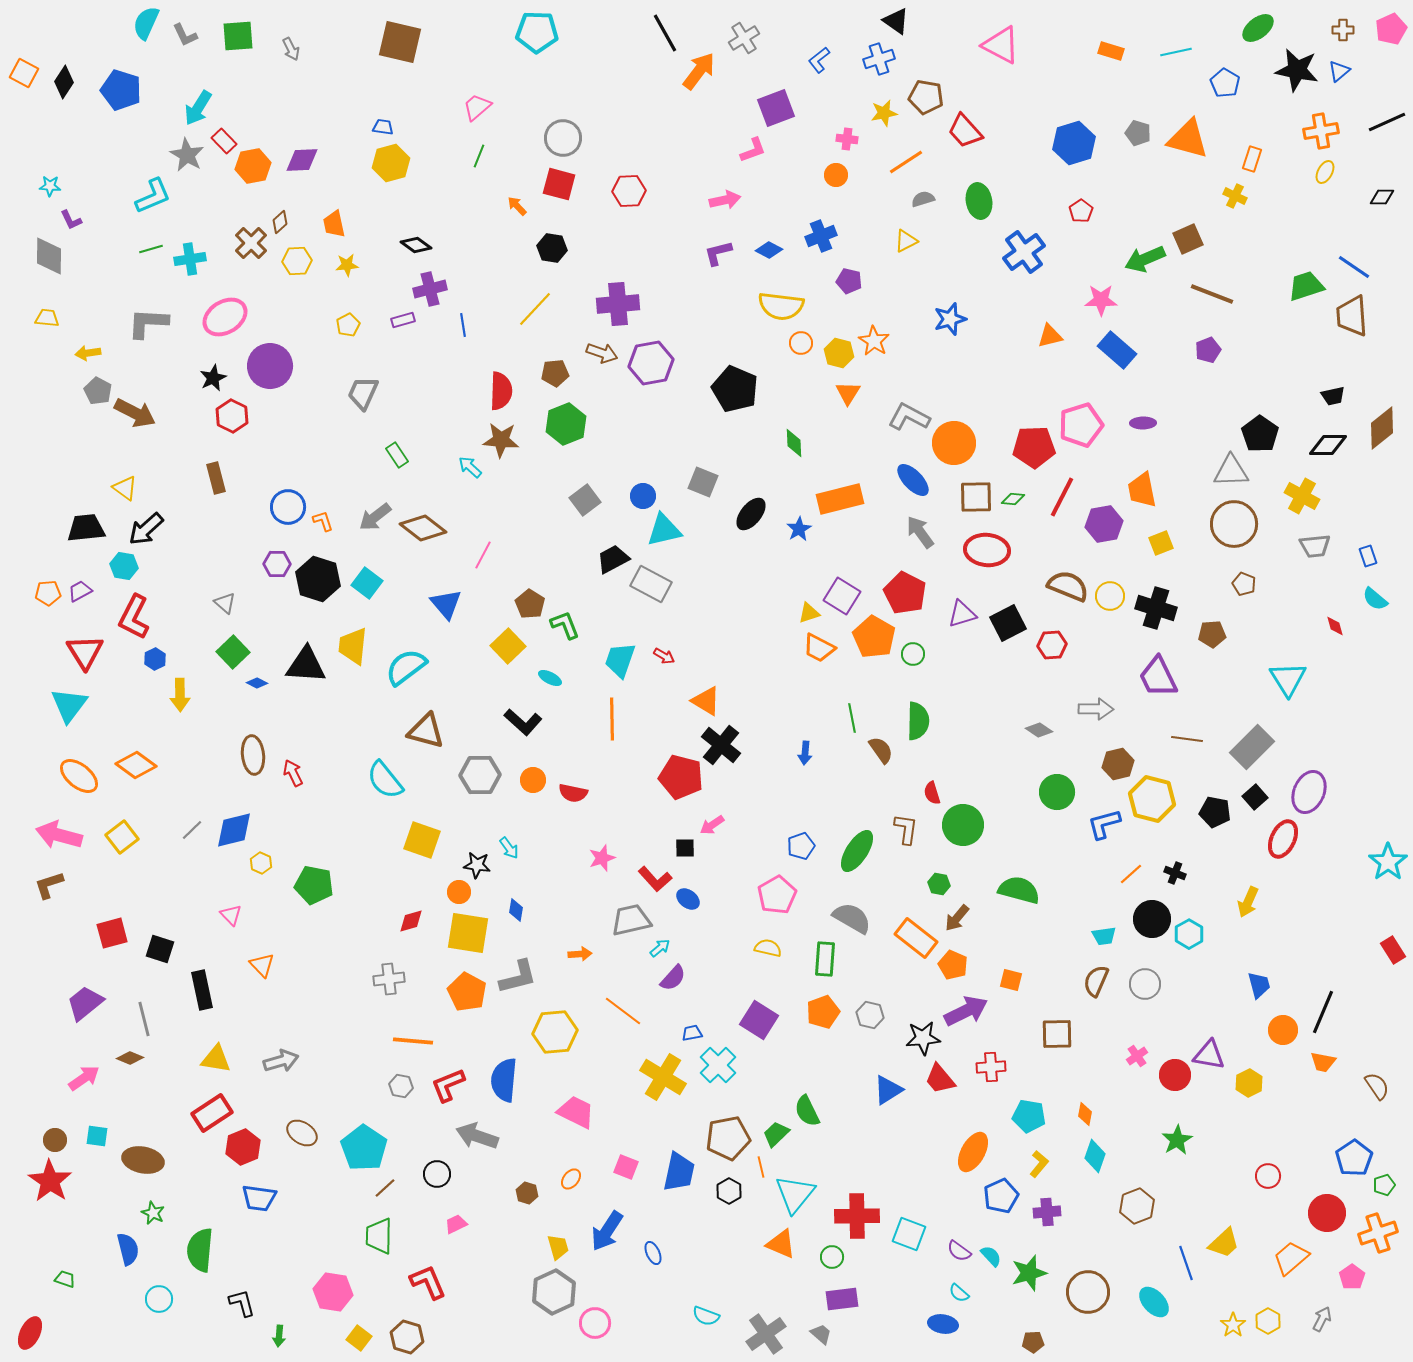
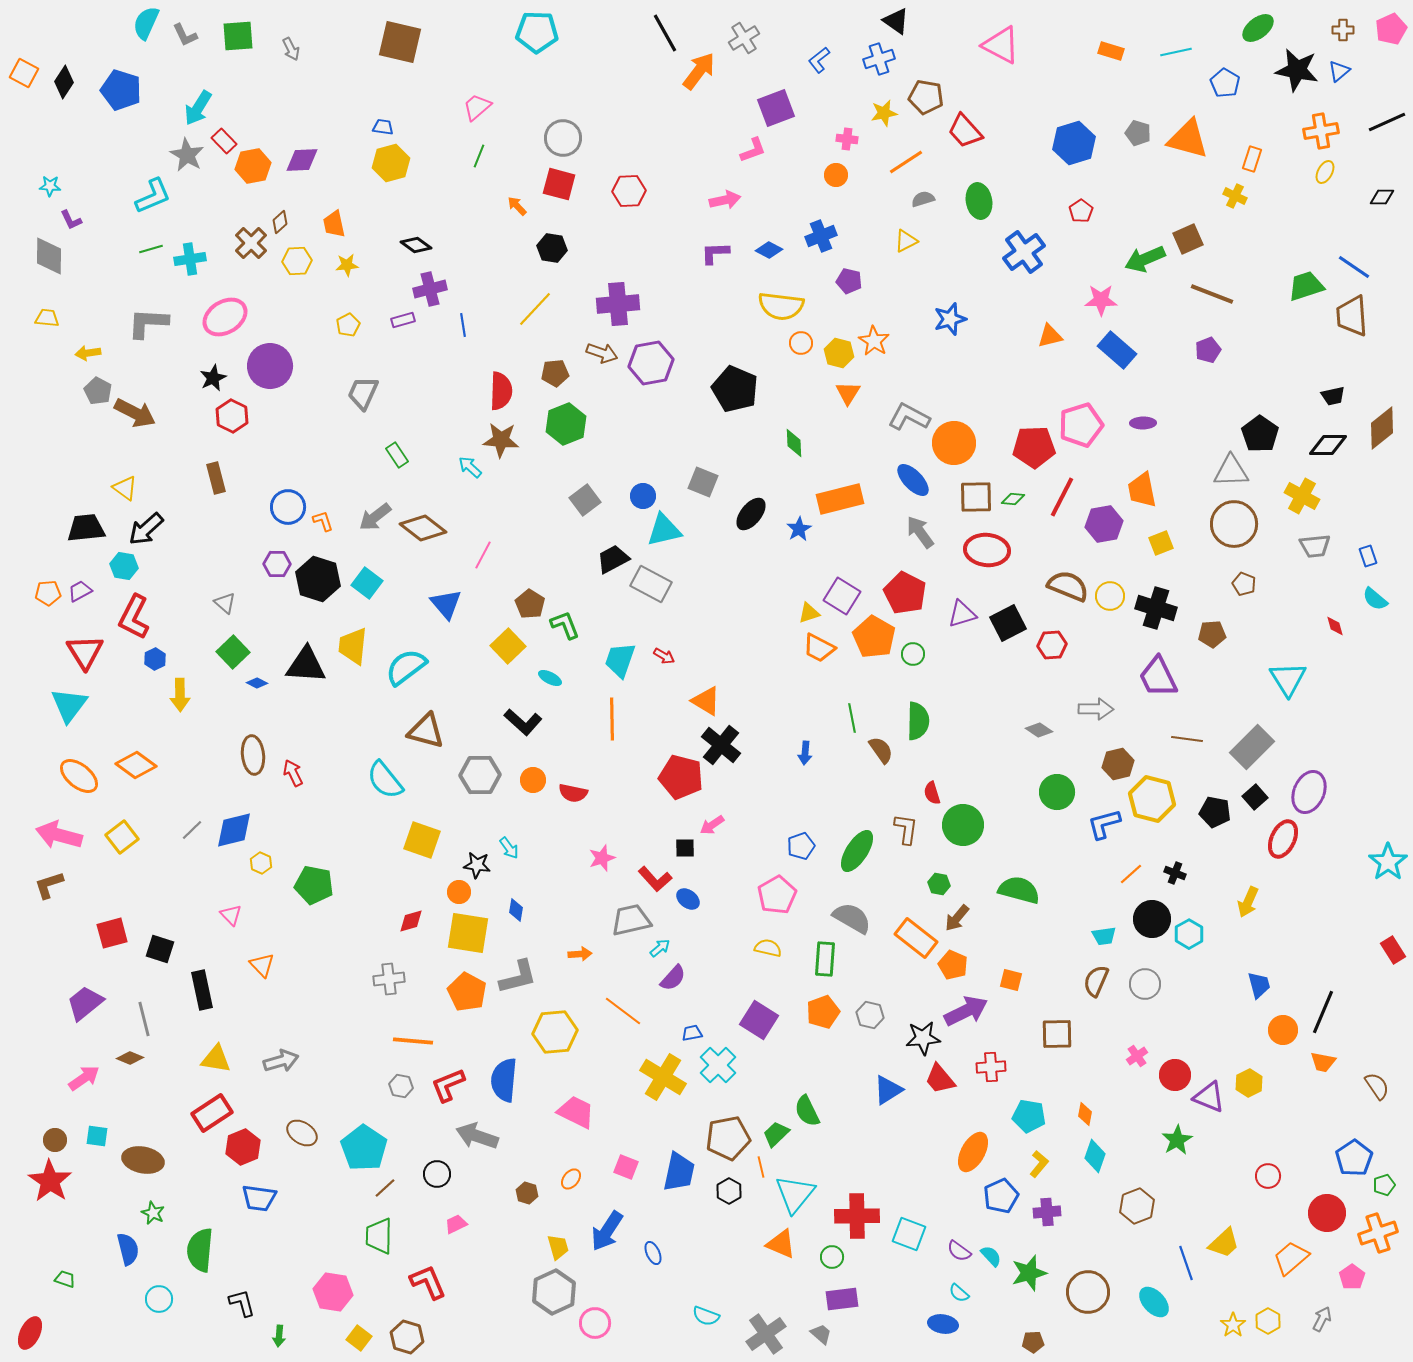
purple L-shape at (718, 253): moved 3 px left; rotated 12 degrees clockwise
purple triangle at (1209, 1055): moved 42 px down; rotated 12 degrees clockwise
